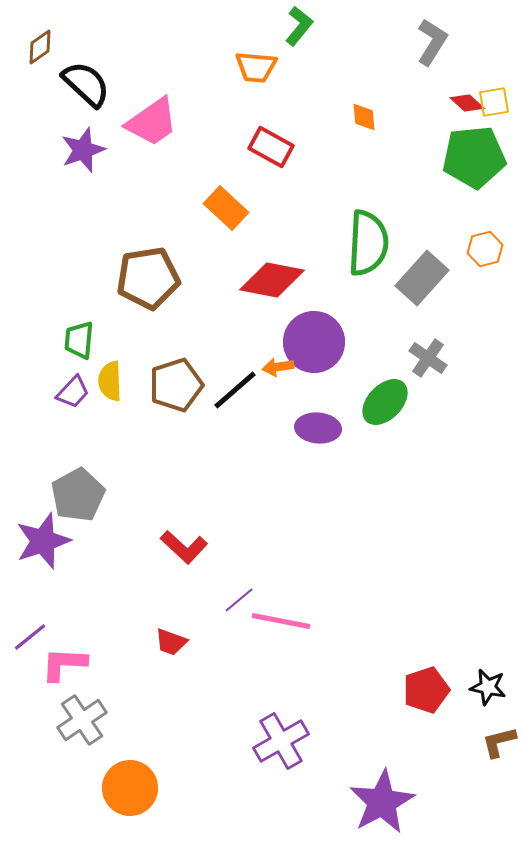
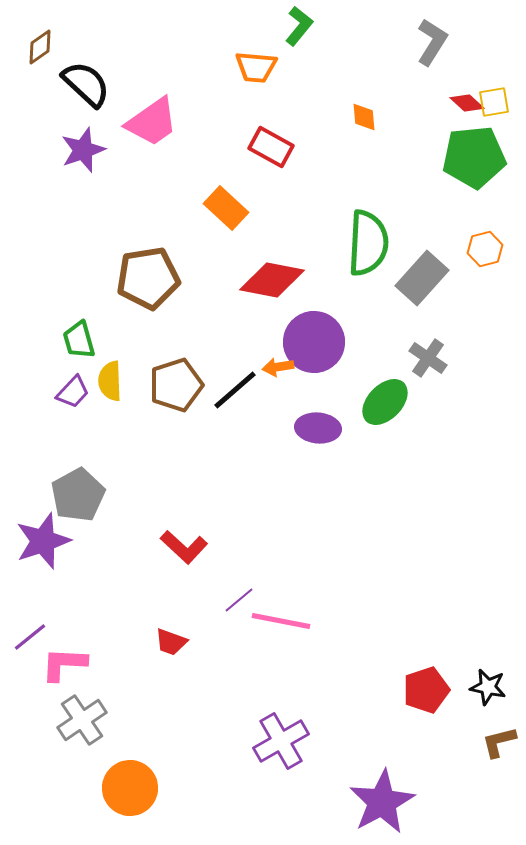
green trapezoid at (79, 340): rotated 21 degrees counterclockwise
